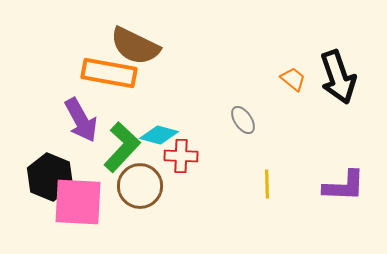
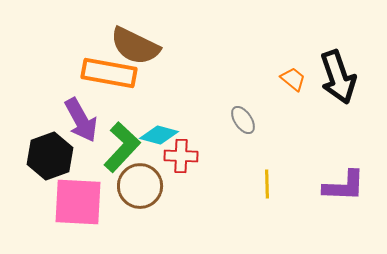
black hexagon: moved 21 px up; rotated 18 degrees clockwise
